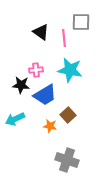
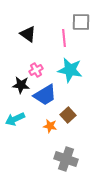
black triangle: moved 13 px left, 2 px down
pink cross: rotated 24 degrees counterclockwise
gray cross: moved 1 px left, 1 px up
